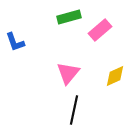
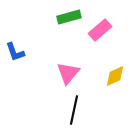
blue L-shape: moved 10 px down
